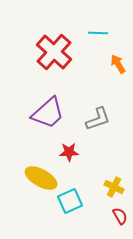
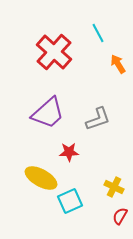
cyan line: rotated 60 degrees clockwise
red semicircle: rotated 120 degrees counterclockwise
